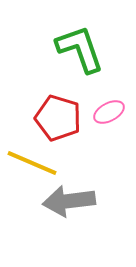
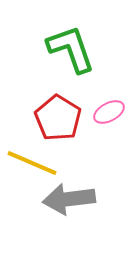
green L-shape: moved 9 px left
red pentagon: rotated 15 degrees clockwise
gray arrow: moved 2 px up
